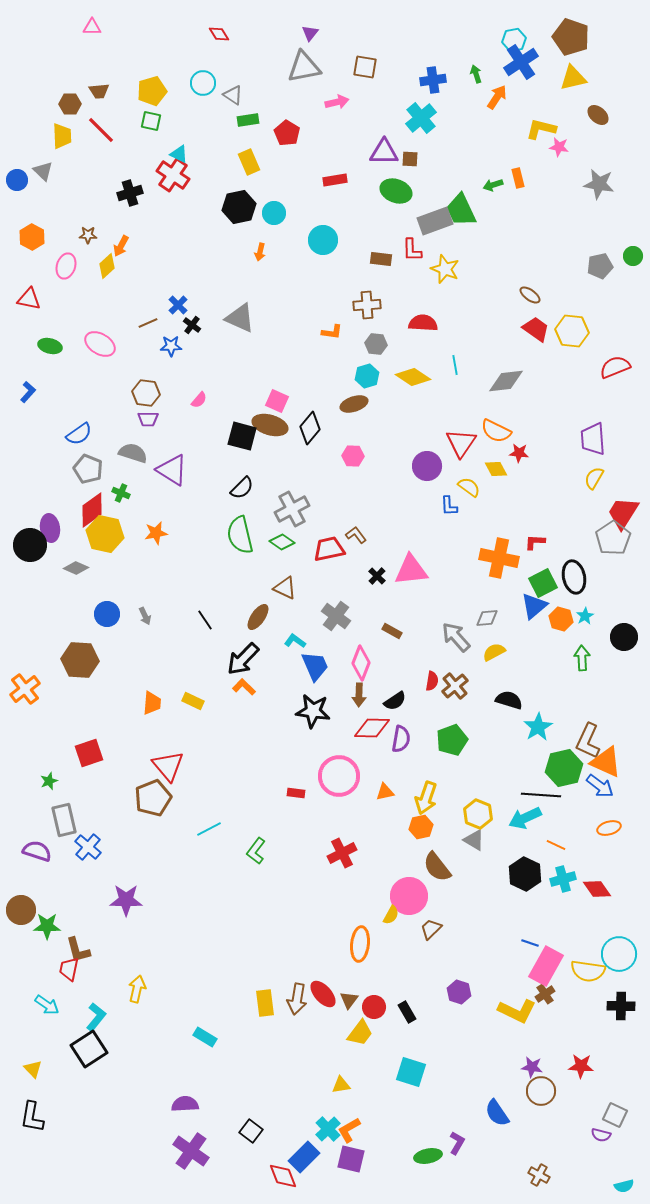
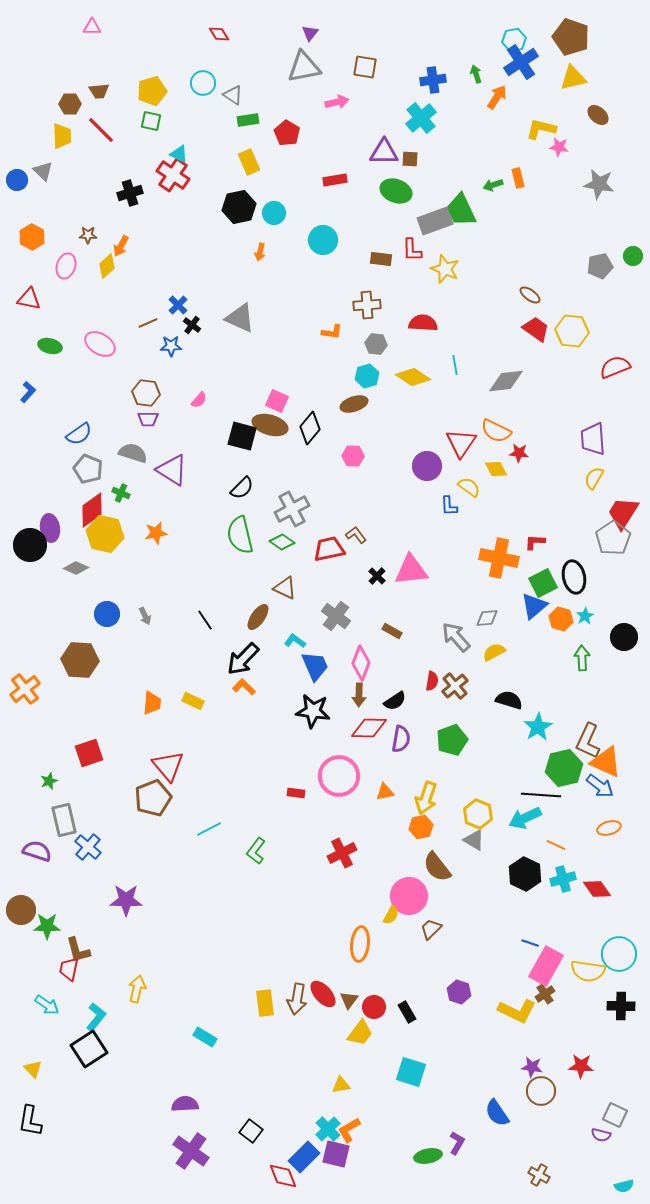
red diamond at (372, 728): moved 3 px left
black L-shape at (32, 1117): moved 2 px left, 4 px down
purple square at (351, 1159): moved 15 px left, 5 px up
